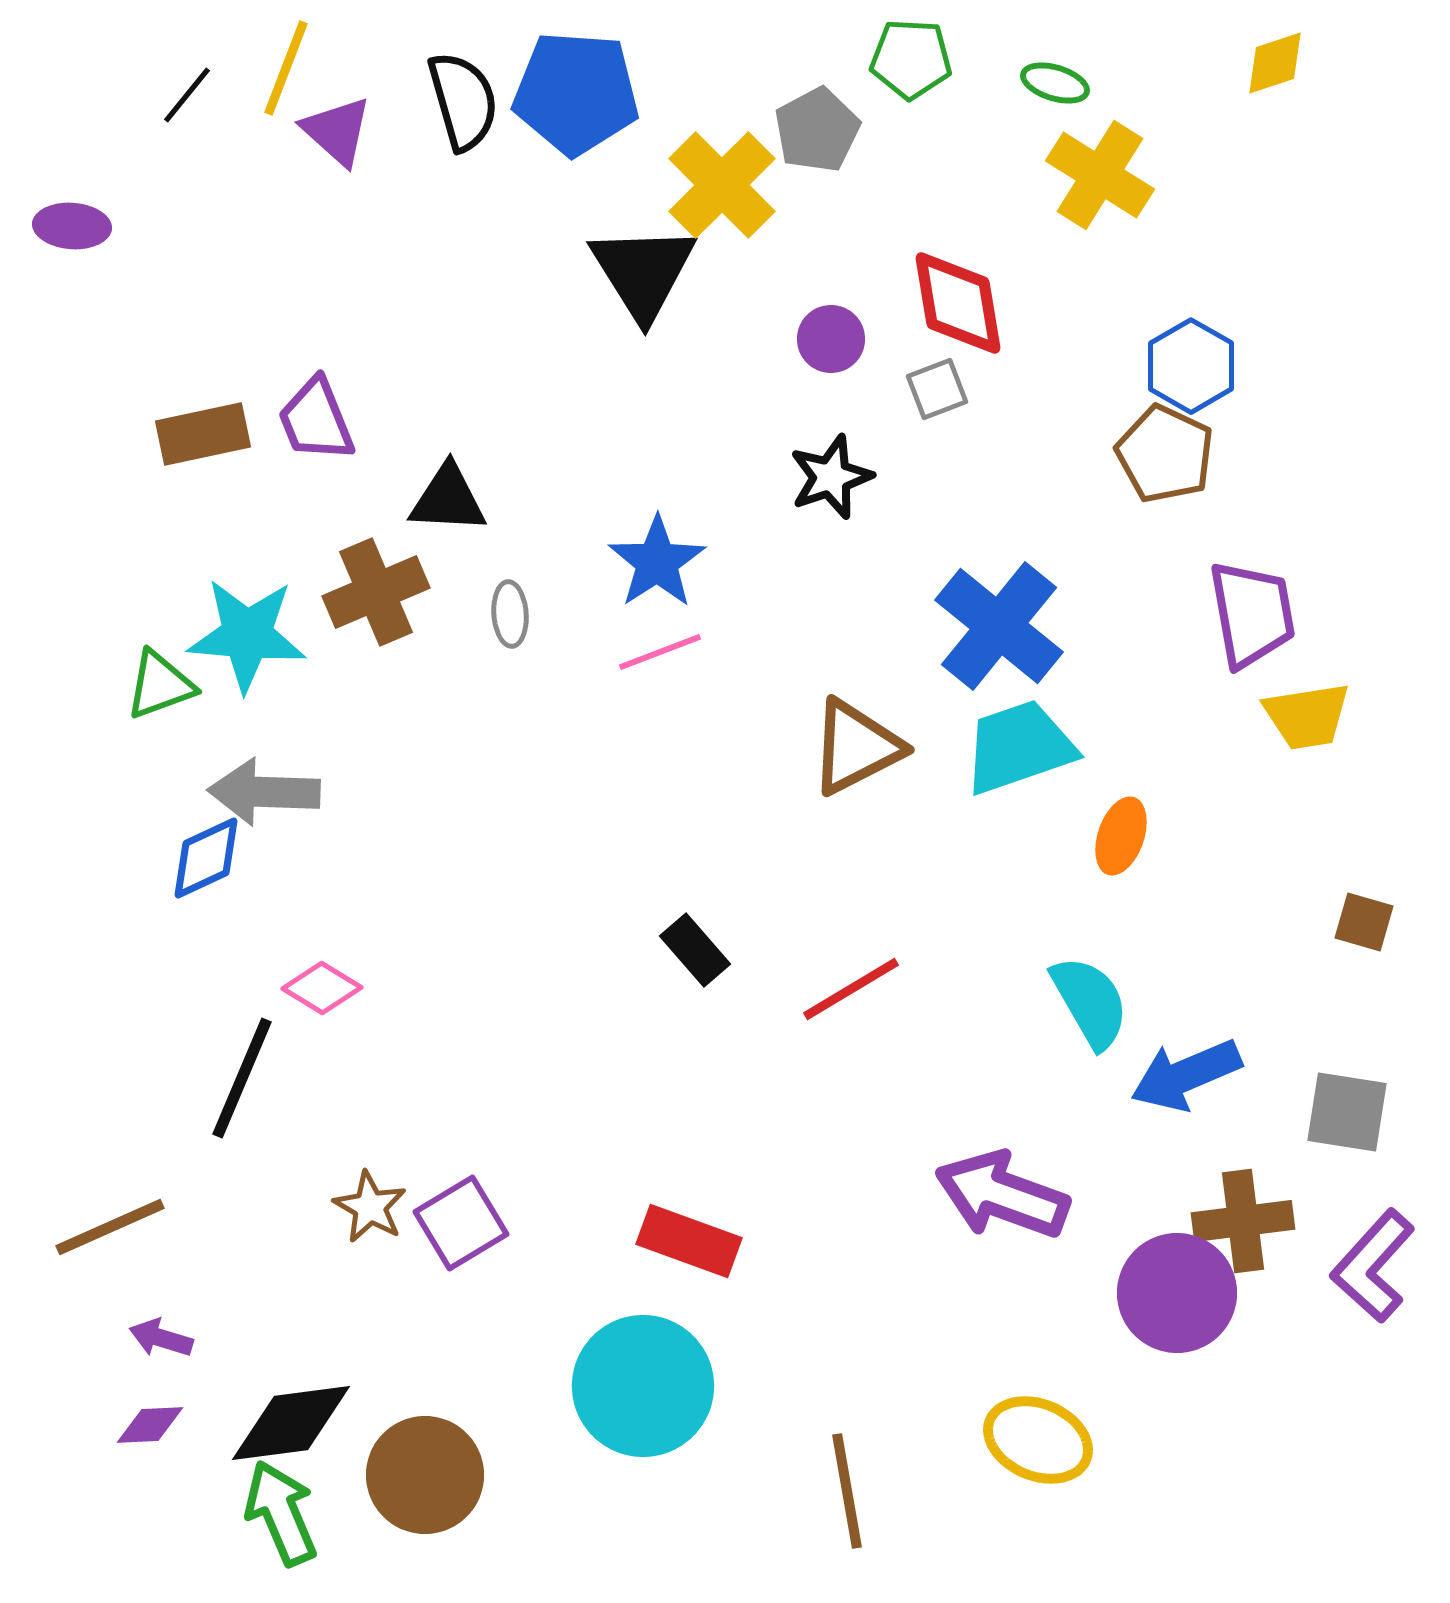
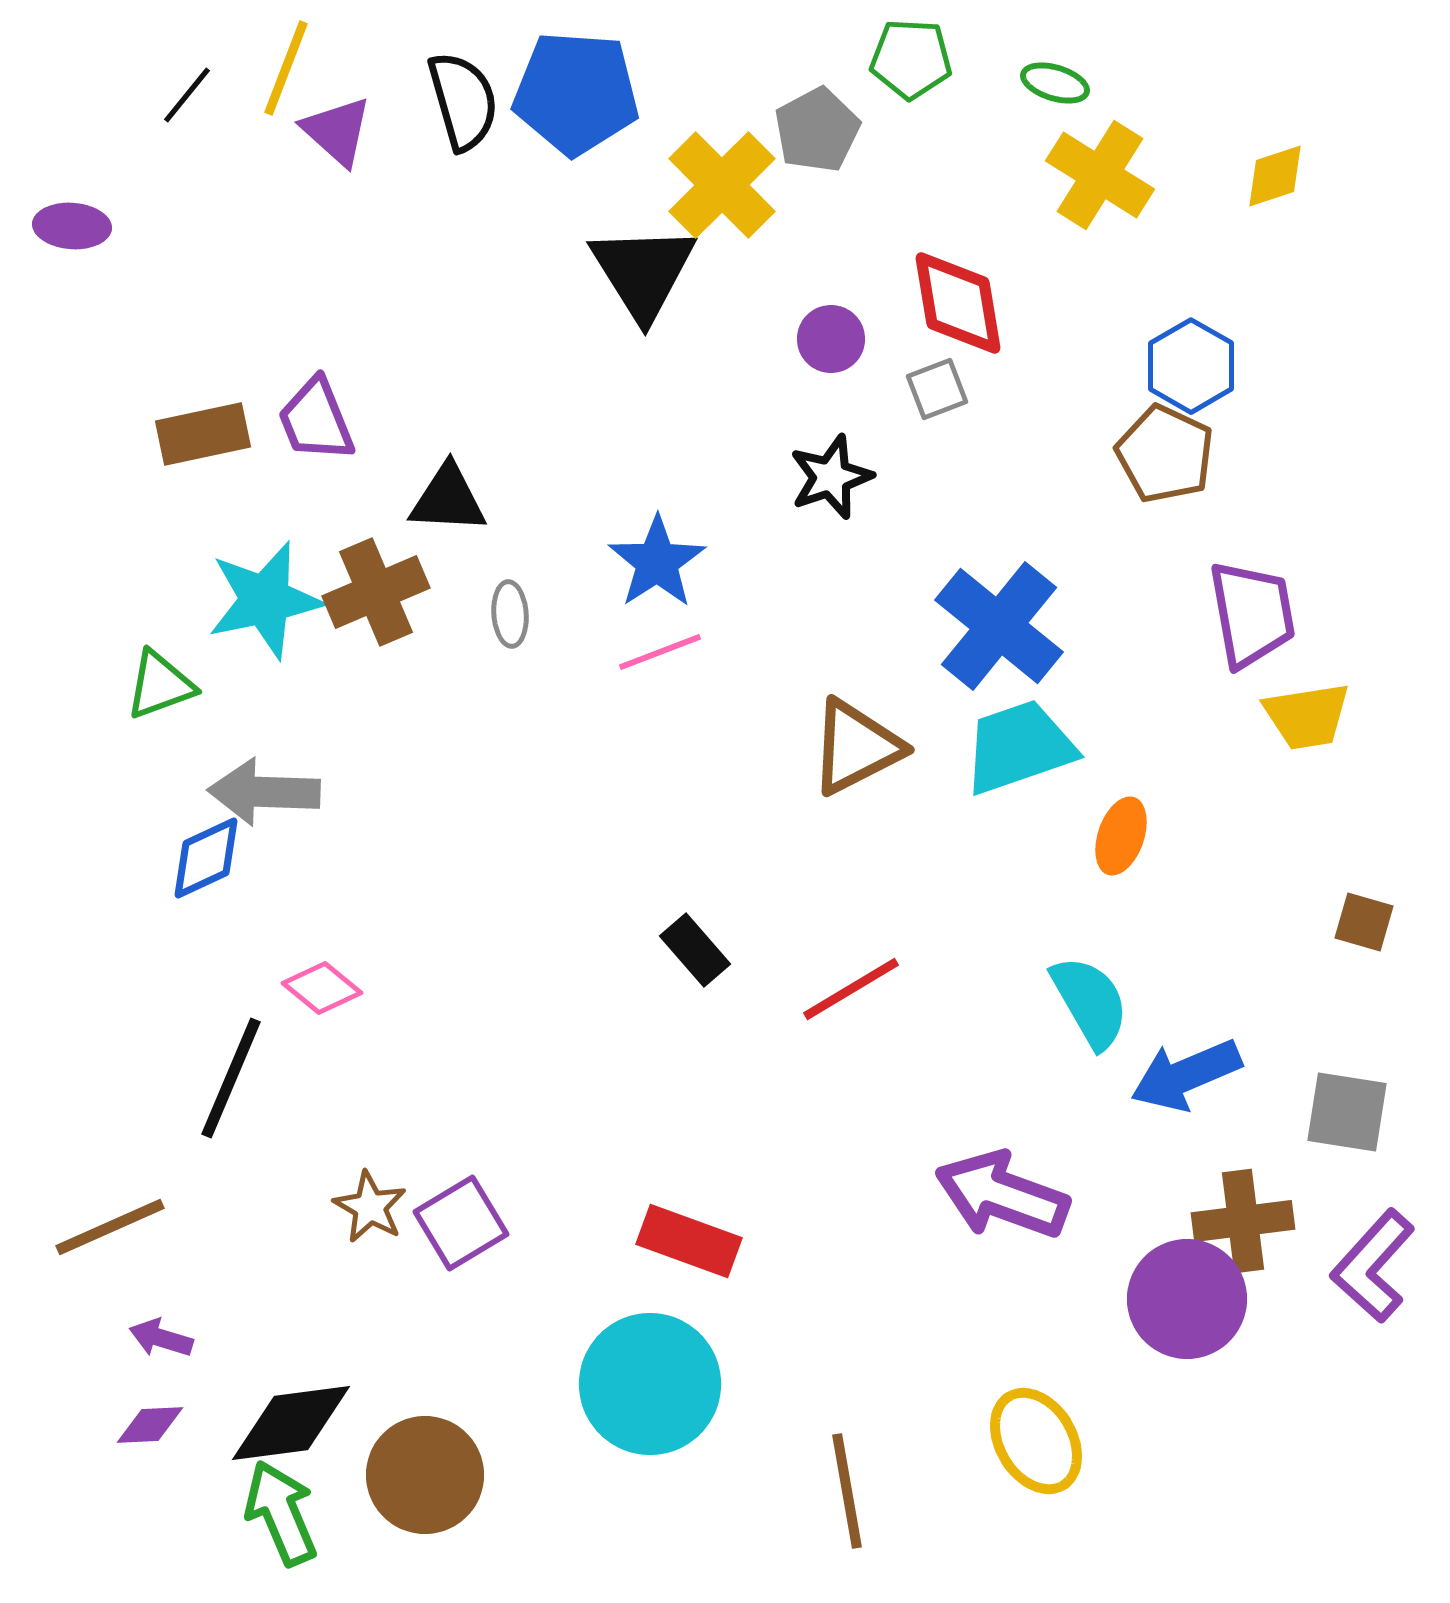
yellow diamond at (1275, 63): moved 113 px down
cyan star at (247, 635): moved 18 px right, 35 px up; rotated 17 degrees counterclockwise
pink diamond at (322, 988): rotated 8 degrees clockwise
black line at (242, 1078): moved 11 px left
purple circle at (1177, 1293): moved 10 px right, 6 px down
cyan circle at (643, 1386): moved 7 px right, 2 px up
yellow ellipse at (1038, 1440): moved 2 px left, 1 px down; rotated 36 degrees clockwise
